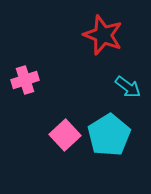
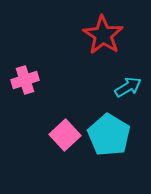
red star: rotated 12 degrees clockwise
cyan arrow: rotated 68 degrees counterclockwise
cyan pentagon: rotated 9 degrees counterclockwise
